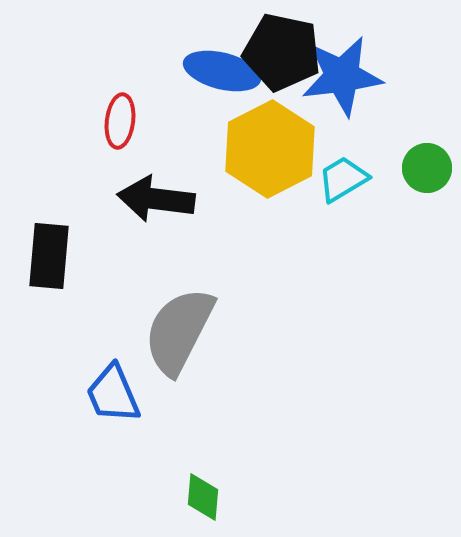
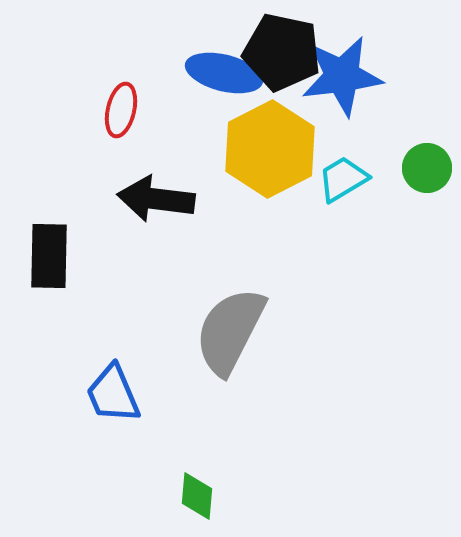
blue ellipse: moved 2 px right, 2 px down
red ellipse: moved 1 px right, 11 px up; rotated 6 degrees clockwise
black rectangle: rotated 4 degrees counterclockwise
gray semicircle: moved 51 px right
green diamond: moved 6 px left, 1 px up
